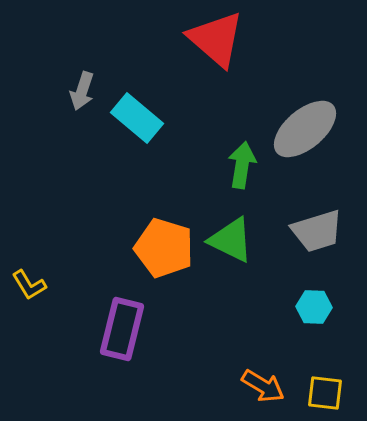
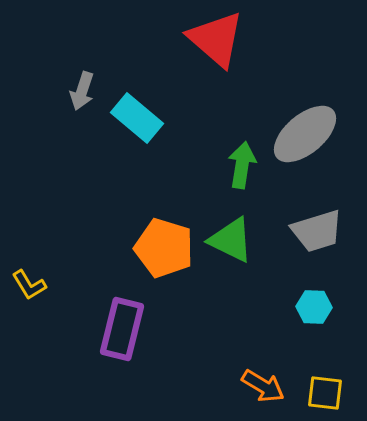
gray ellipse: moved 5 px down
